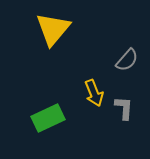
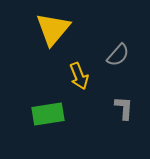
gray semicircle: moved 9 px left, 5 px up
yellow arrow: moved 15 px left, 17 px up
green rectangle: moved 4 px up; rotated 16 degrees clockwise
